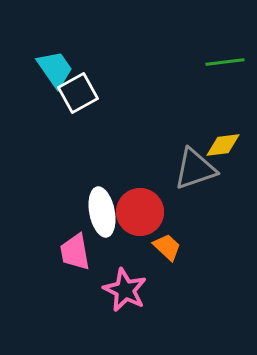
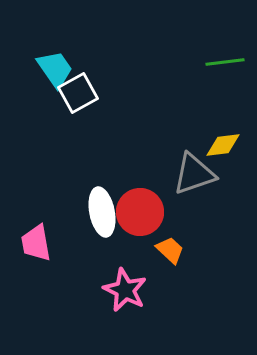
gray triangle: moved 1 px left, 5 px down
orange trapezoid: moved 3 px right, 3 px down
pink trapezoid: moved 39 px left, 9 px up
